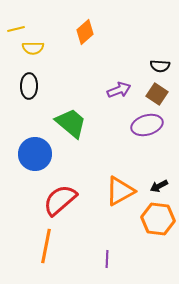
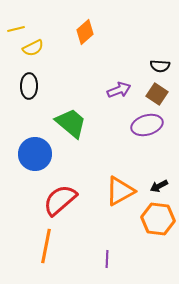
yellow semicircle: rotated 25 degrees counterclockwise
